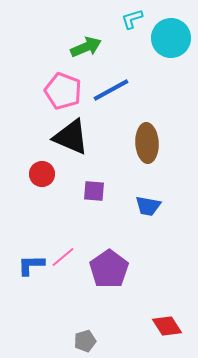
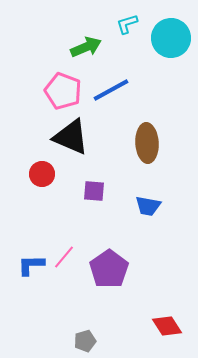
cyan L-shape: moved 5 px left, 5 px down
pink line: moved 1 px right; rotated 10 degrees counterclockwise
